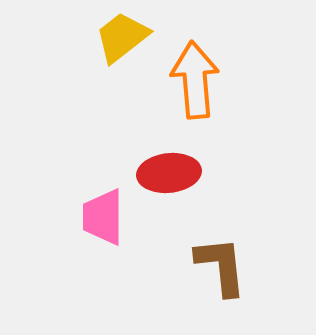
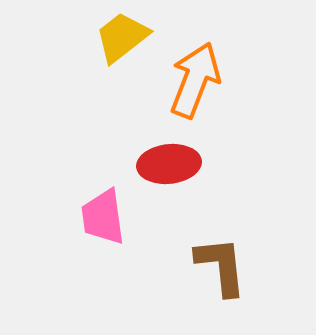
orange arrow: rotated 26 degrees clockwise
red ellipse: moved 9 px up
pink trapezoid: rotated 8 degrees counterclockwise
